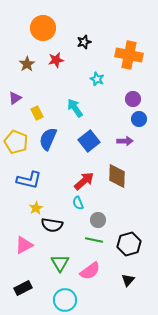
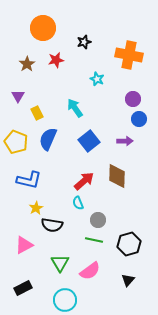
purple triangle: moved 3 px right, 2 px up; rotated 24 degrees counterclockwise
